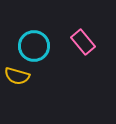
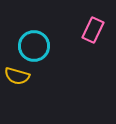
pink rectangle: moved 10 px right, 12 px up; rotated 65 degrees clockwise
